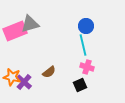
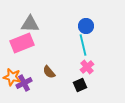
gray triangle: rotated 18 degrees clockwise
pink rectangle: moved 7 px right, 12 px down
pink cross: rotated 32 degrees clockwise
brown semicircle: rotated 88 degrees clockwise
purple cross: moved 1 px down; rotated 21 degrees clockwise
